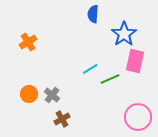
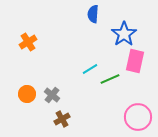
orange circle: moved 2 px left
